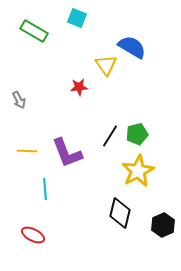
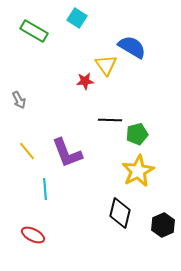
cyan square: rotated 12 degrees clockwise
red star: moved 6 px right, 6 px up
black line: moved 16 px up; rotated 60 degrees clockwise
yellow line: rotated 48 degrees clockwise
